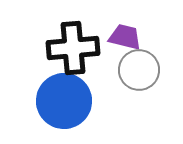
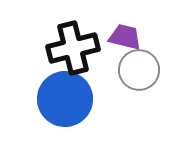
black cross: rotated 9 degrees counterclockwise
blue circle: moved 1 px right, 2 px up
